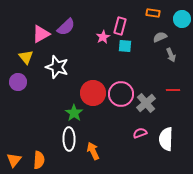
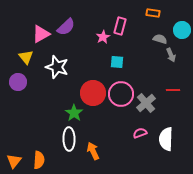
cyan circle: moved 11 px down
gray semicircle: moved 2 px down; rotated 40 degrees clockwise
cyan square: moved 8 px left, 16 px down
orange triangle: moved 1 px down
